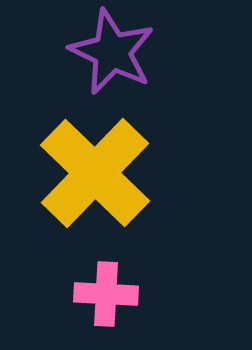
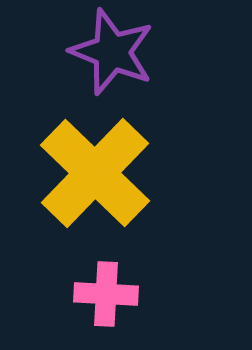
purple star: rotated 4 degrees counterclockwise
